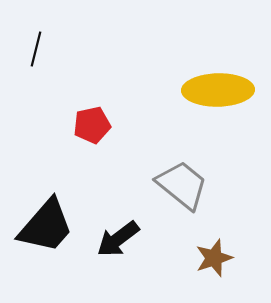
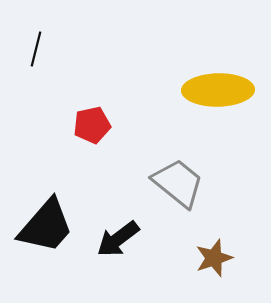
gray trapezoid: moved 4 px left, 2 px up
